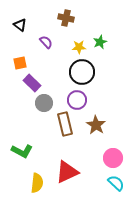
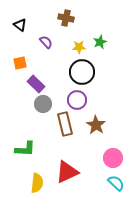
purple rectangle: moved 4 px right, 1 px down
gray circle: moved 1 px left, 1 px down
green L-shape: moved 3 px right, 2 px up; rotated 25 degrees counterclockwise
